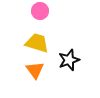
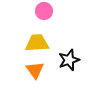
pink circle: moved 4 px right
yellow trapezoid: rotated 20 degrees counterclockwise
